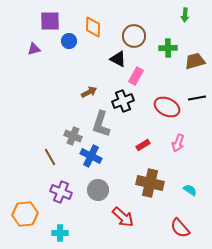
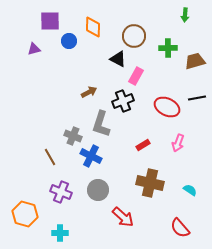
orange hexagon: rotated 20 degrees clockwise
